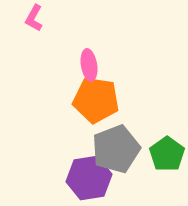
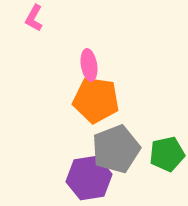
green pentagon: rotated 24 degrees clockwise
